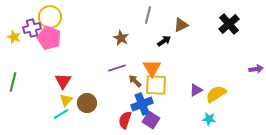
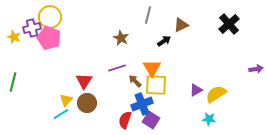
red triangle: moved 21 px right
